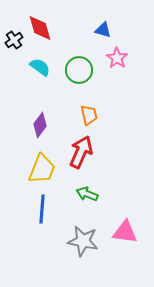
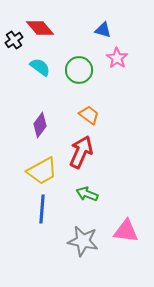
red diamond: rotated 24 degrees counterclockwise
orange trapezoid: rotated 40 degrees counterclockwise
yellow trapezoid: moved 2 px down; rotated 40 degrees clockwise
pink triangle: moved 1 px right, 1 px up
